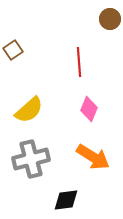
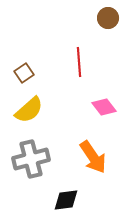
brown circle: moved 2 px left, 1 px up
brown square: moved 11 px right, 23 px down
pink diamond: moved 15 px right, 2 px up; rotated 60 degrees counterclockwise
orange arrow: rotated 24 degrees clockwise
